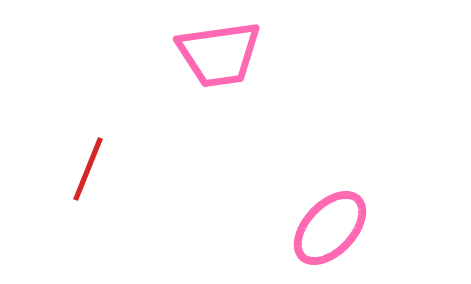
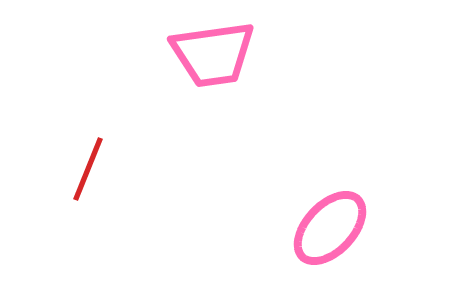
pink trapezoid: moved 6 px left
